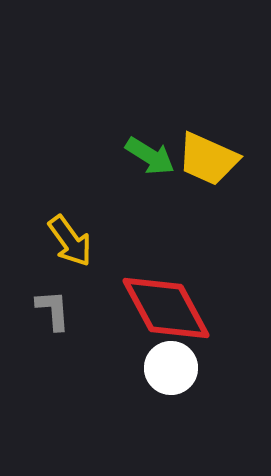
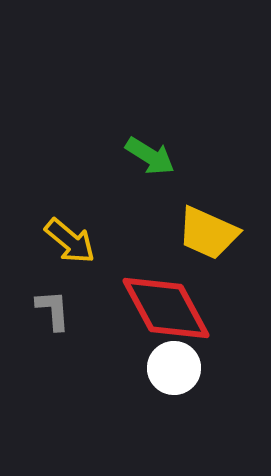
yellow trapezoid: moved 74 px down
yellow arrow: rotated 14 degrees counterclockwise
white circle: moved 3 px right
